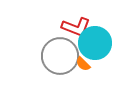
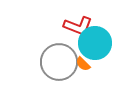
red L-shape: moved 2 px right, 1 px up
gray circle: moved 1 px left, 6 px down
